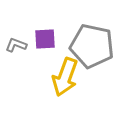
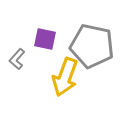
purple square: rotated 15 degrees clockwise
gray L-shape: moved 1 px right, 14 px down; rotated 70 degrees counterclockwise
